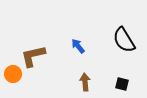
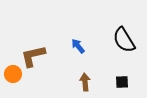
black square: moved 2 px up; rotated 16 degrees counterclockwise
